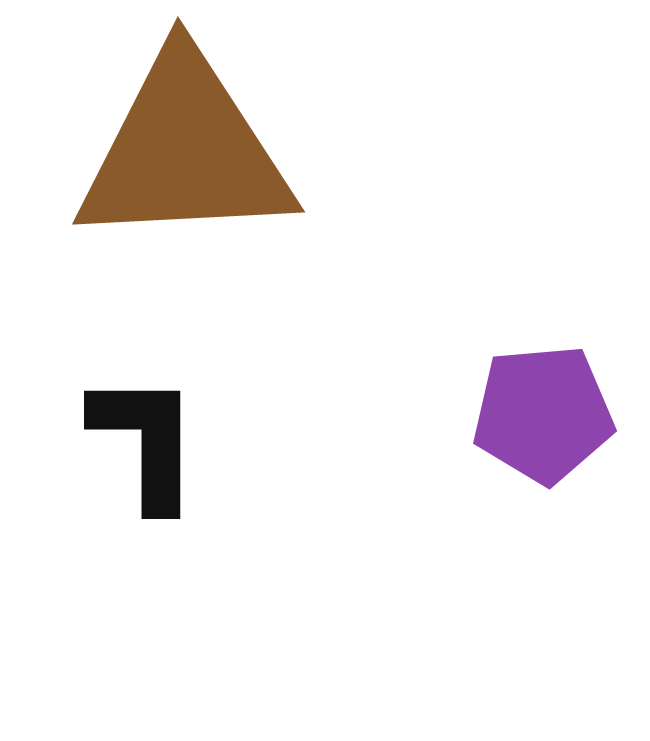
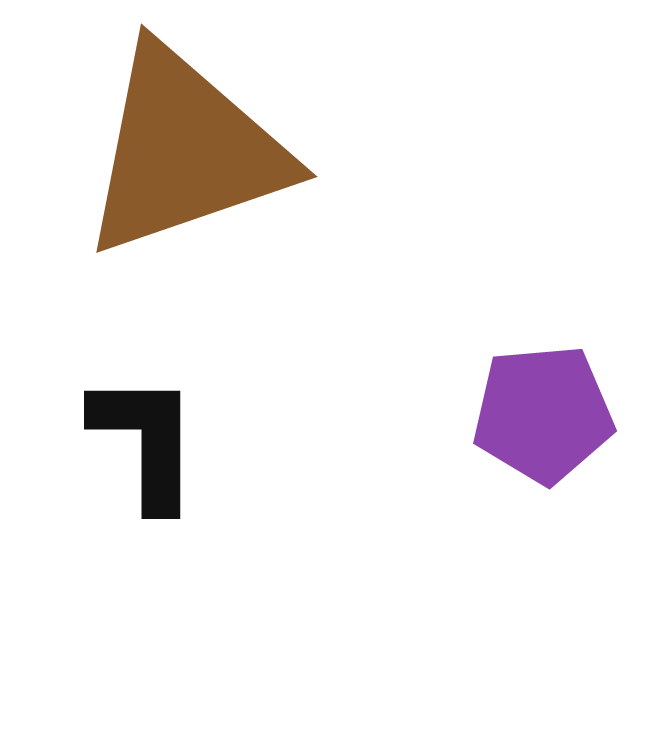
brown triangle: rotated 16 degrees counterclockwise
